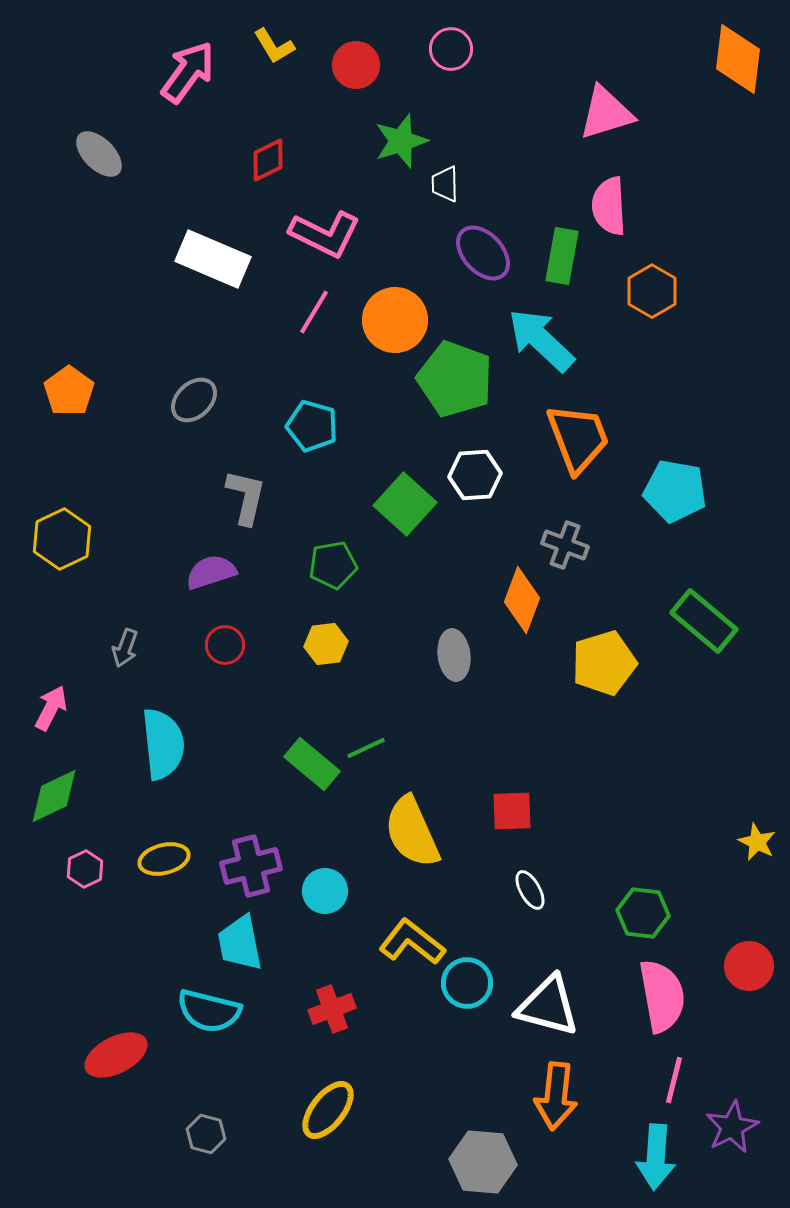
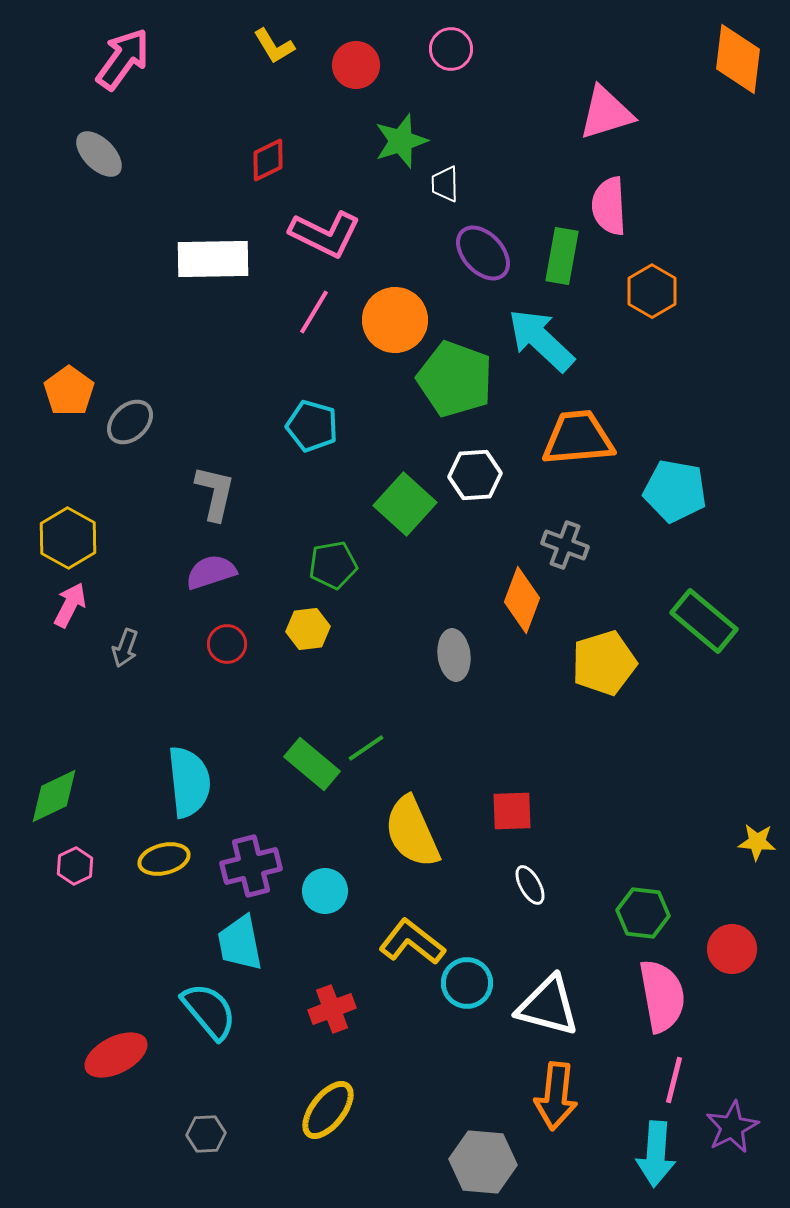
pink arrow at (188, 72): moved 65 px left, 13 px up
white rectangle at (213, 259): rotated 24 degrees counterclockwise
gray ellipse at (194, 400): moved 64 px left, 22 px down
orange trapezoid at (578, 438): rotated 74 degrees counterclockwise
gray L-shape at (246, 497): moved 31 px left, 4 px up
yellow hexagon at (62, 539): moved 6 px right, 1 px up; rotated 6 degrees counterclockwise
yellow hexagon at (326, 644): moved 18 px left, 15 px up
red circle at (225, 645): moved 2 px right, 1 px up
pink arrow at (51, 708): moved 19 px right, 103 px up
cyan semicircle at (163, 744): moved 26 px right, 38 px down
green line at (366, 748): rotated 9 degrees counterclockwise
yellow star at (757, 842): rotated 21 degrees counterclockwise
pink hexagon at (85, 869): moved 10 px left, 3 px up
white ellipse at (530, 890): moved 5 px up
red circle at (749, 966): moved 17 px left, 17 px up
cyan semicircle at (209, 1011): rotated 144 degrees counterclockwise
gray hexagon at (206, 1134): rotated 18 degrees counterclockwise
cyan arrow at (656, 1157): moved 3 px up
